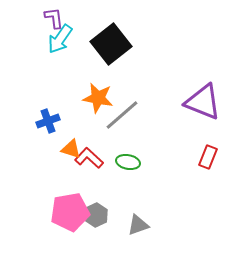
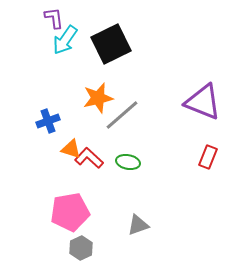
cyan arrow: moved 5 px right, 1 px down
black square: rotated 12 degrees clockwise
orange star: rotated 24 degrees counterclockwise
gray hexagon: moved 15 px left, 33 px down
